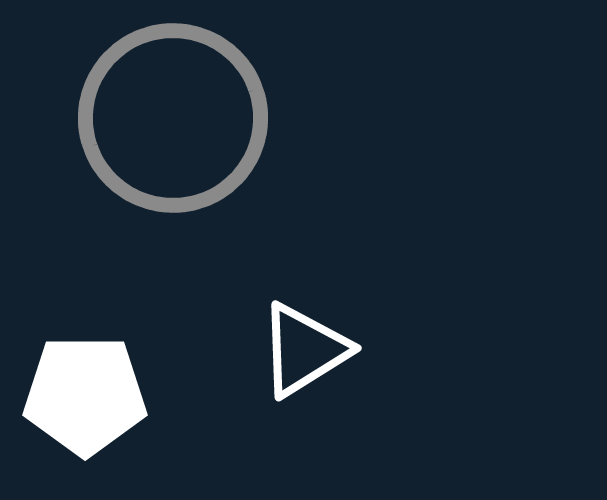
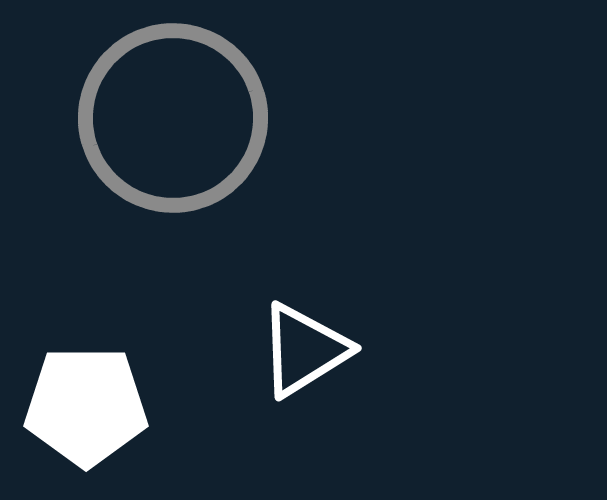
white pentagon: moved 1 px right, 11 px down
